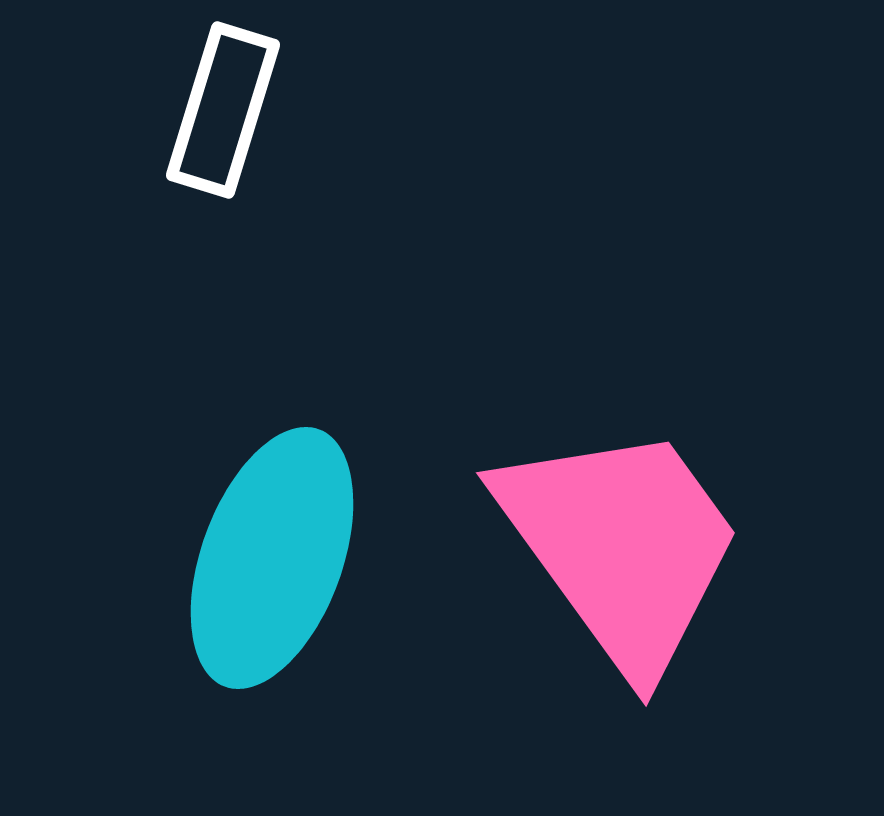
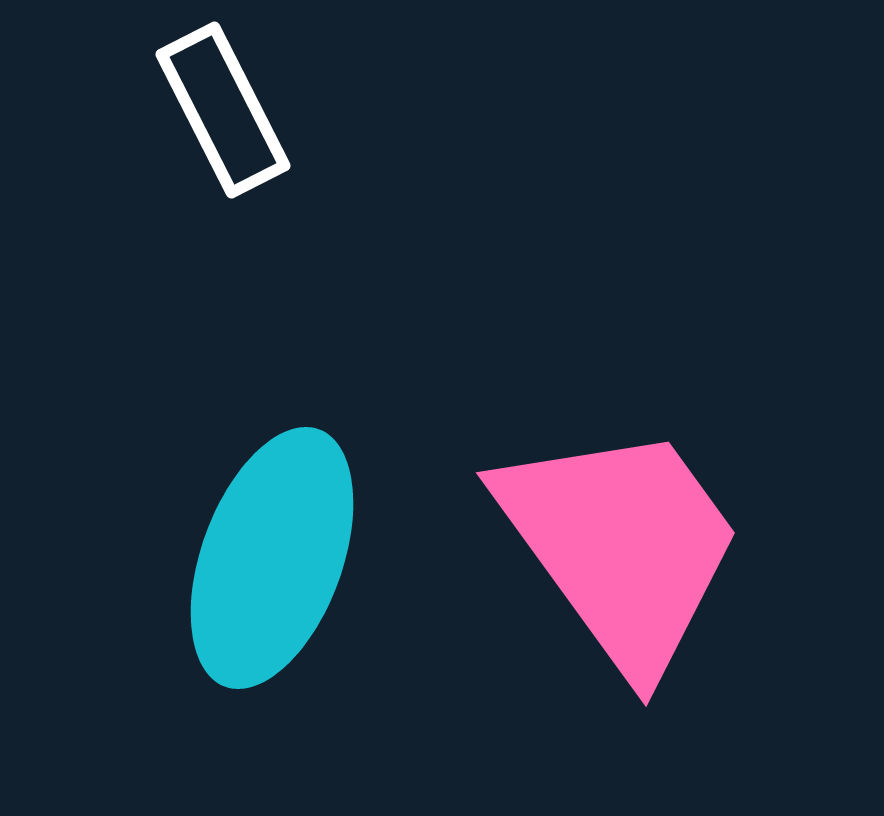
white rectangle: rotated 44 degrees counterclockwise
